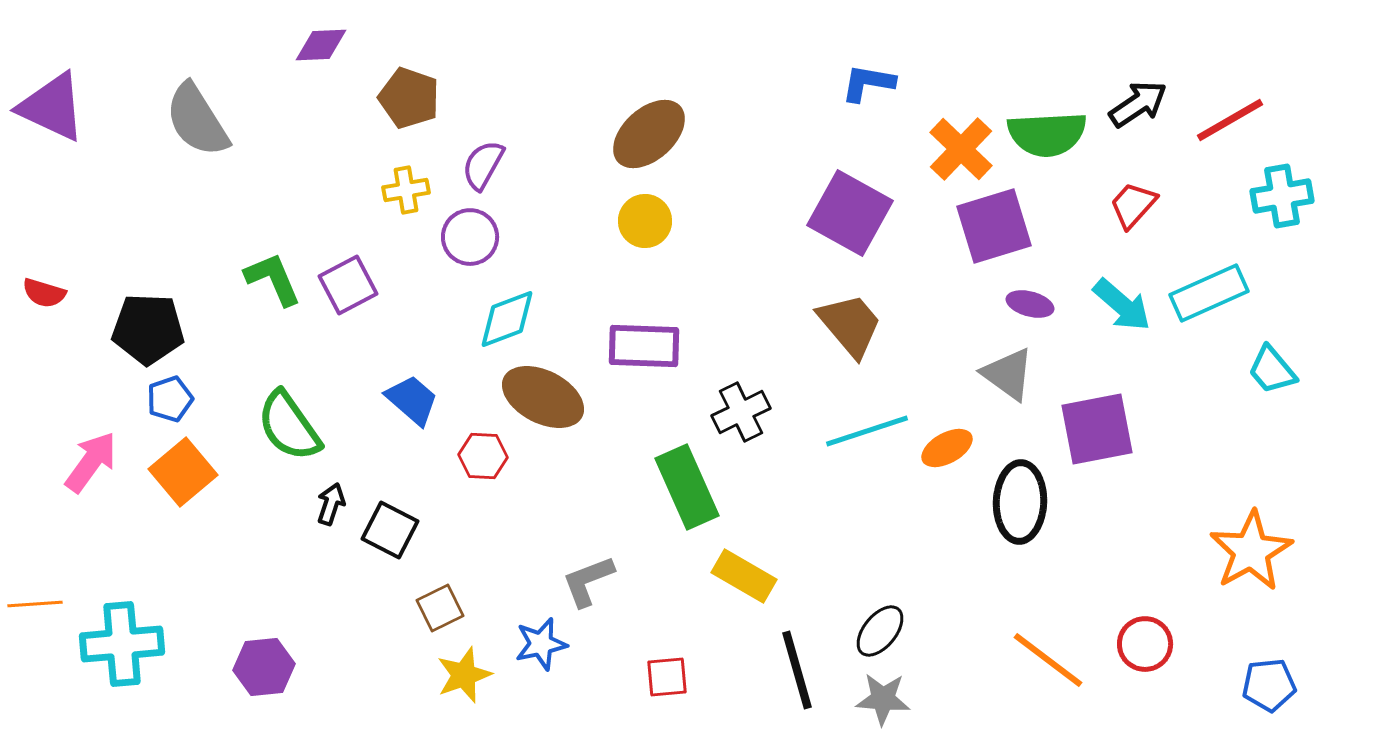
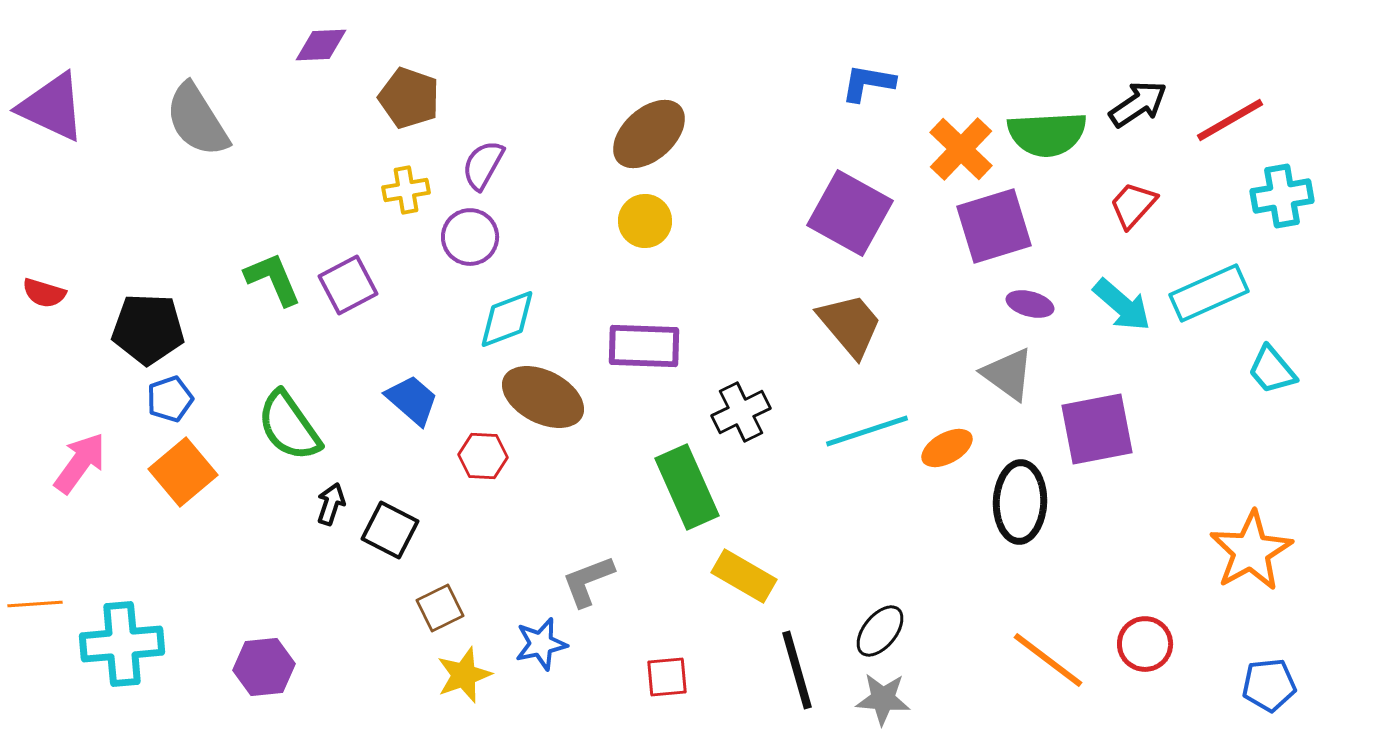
pink arrow at (91, 462): moved 11 px left, 1 px down
